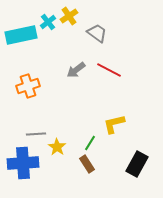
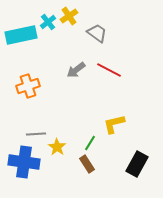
blue cross: moved 1 px right, 1 px up; rotated 12 degrees clockwise
